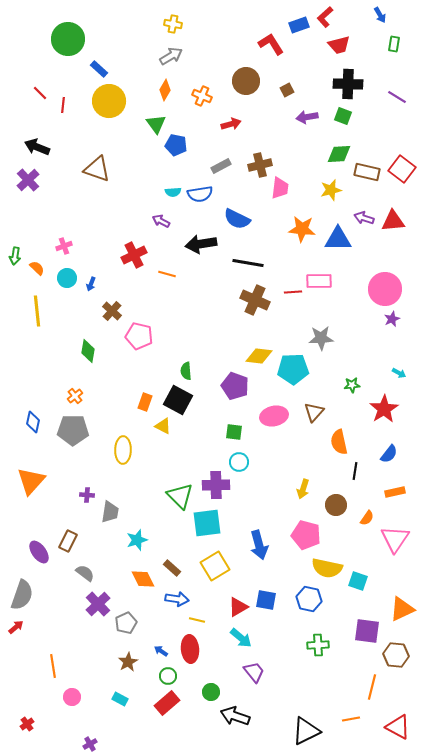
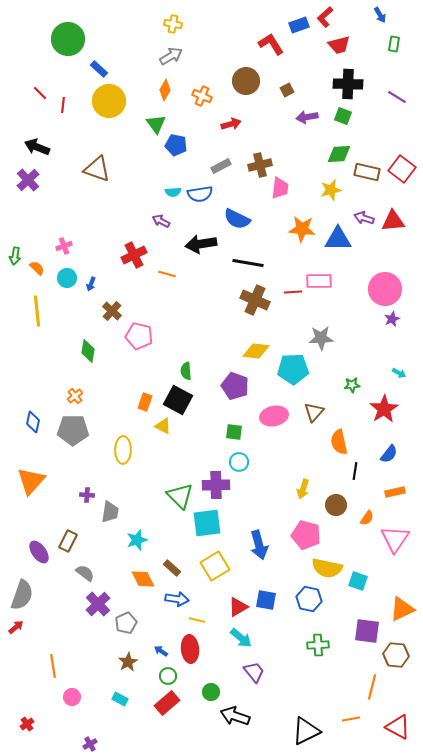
yellow diamond at (259, 356): moved 3 px left, 5 px up
